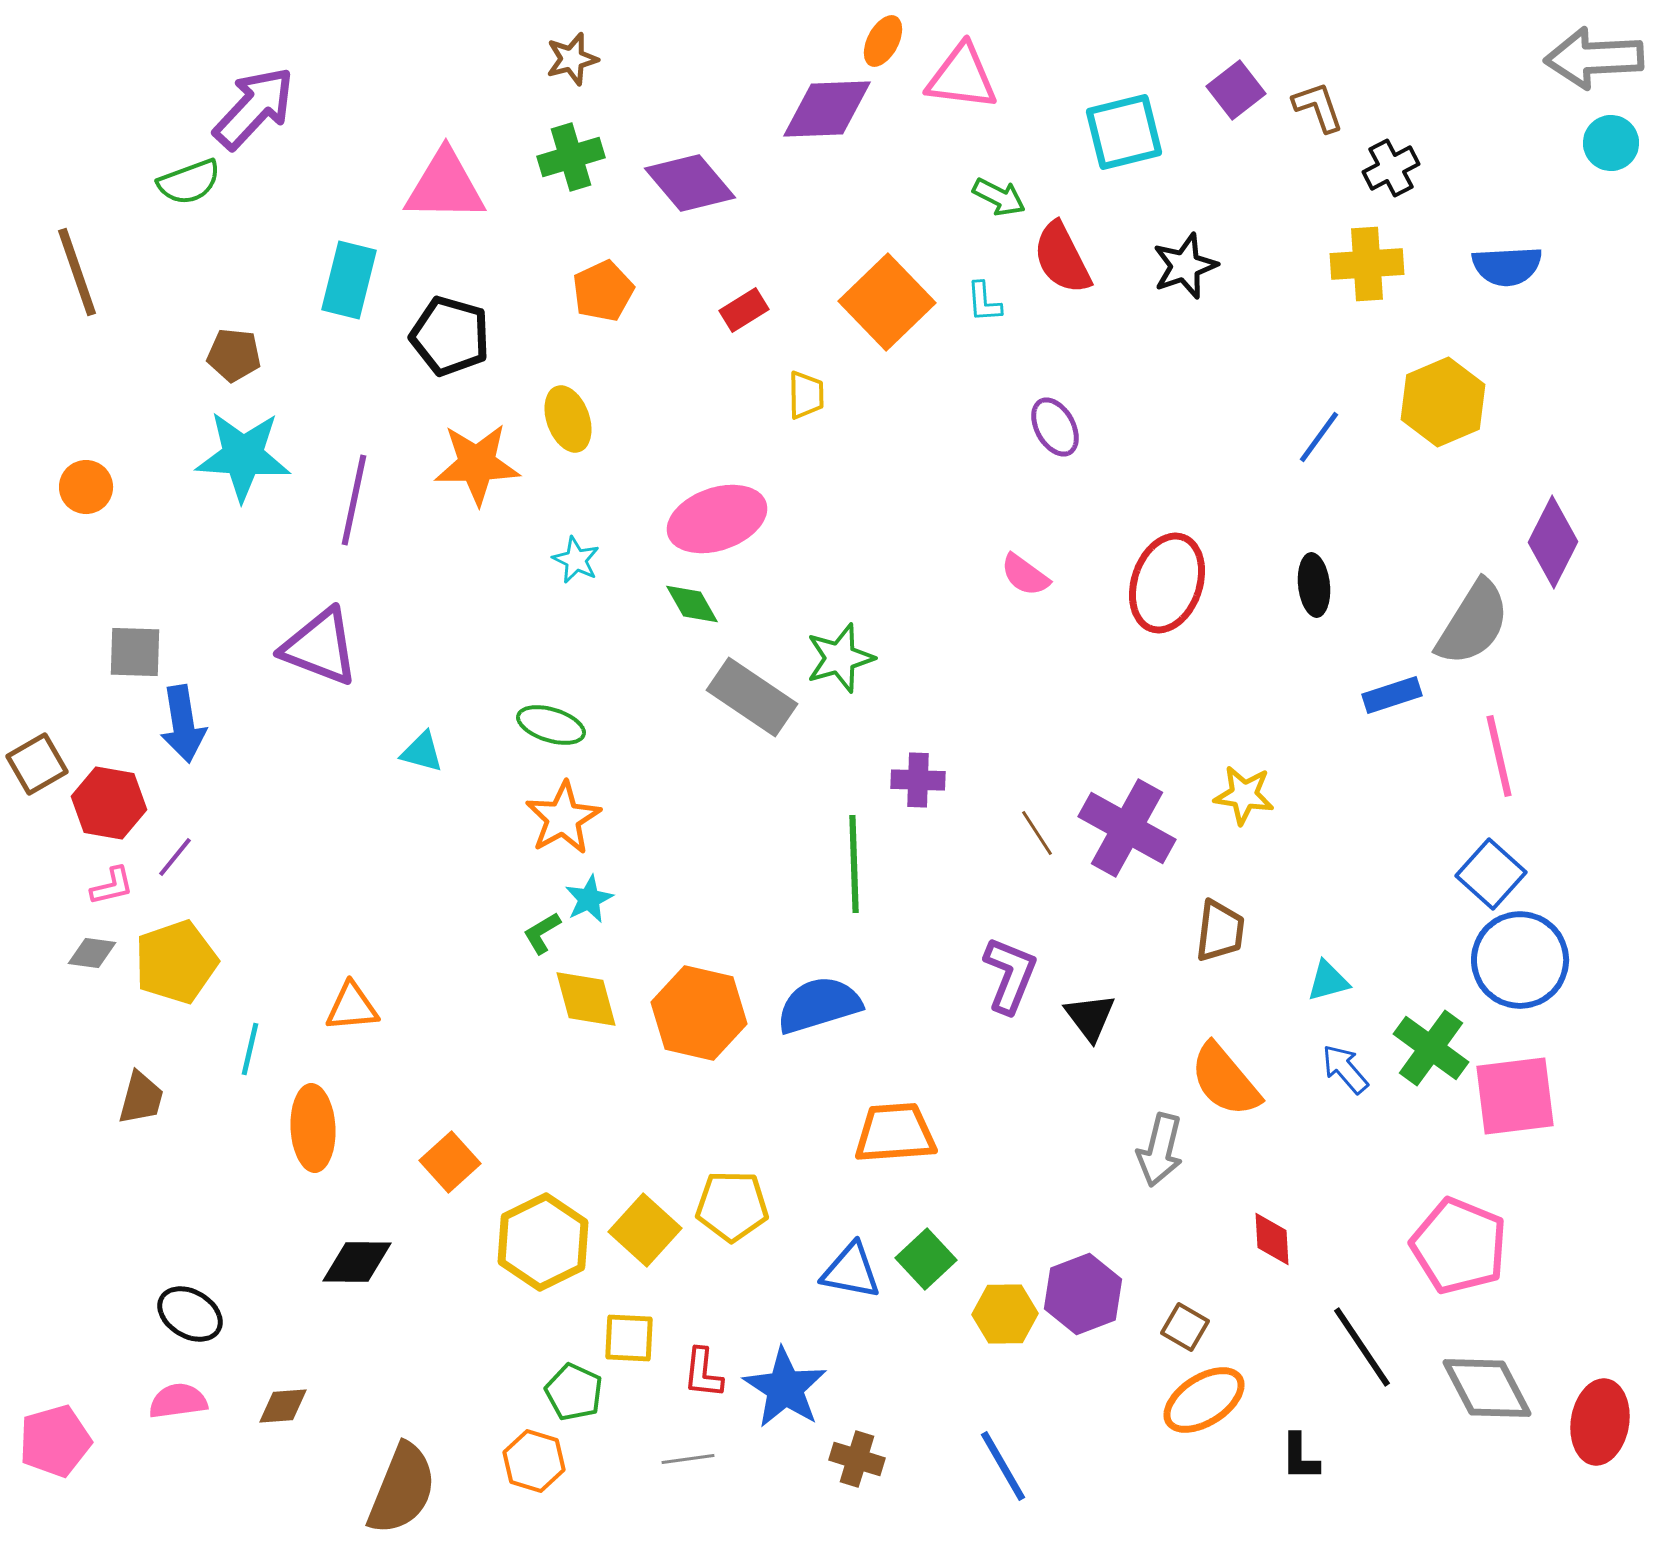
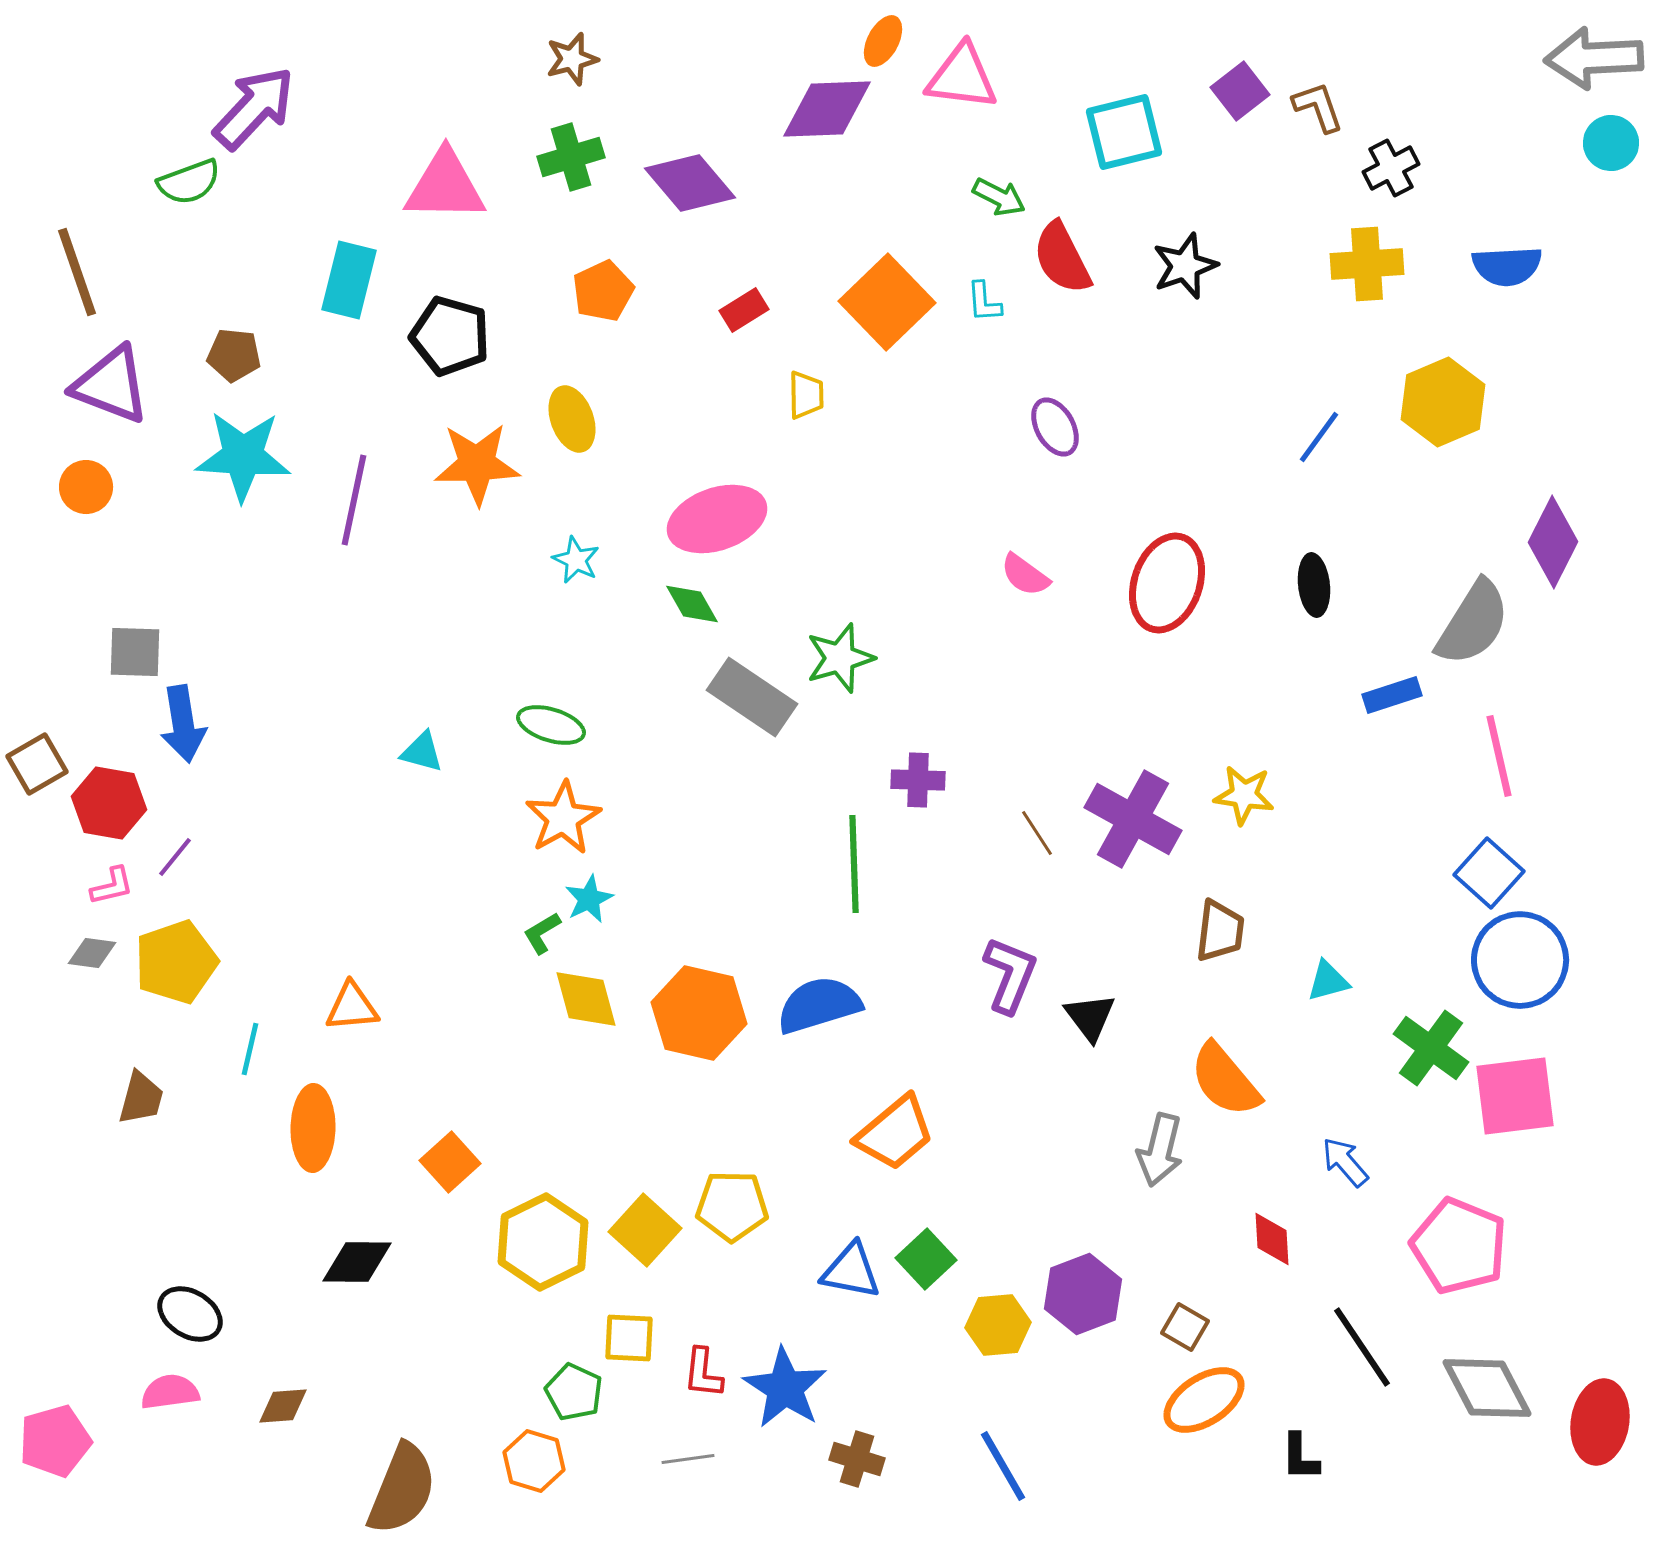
purple square at (1236, 90): moved 4 px right, 1 px down
yellow ellipse at (568, 419): moved 4 px right
purple triangle at (320, 647): moved 209 px left, 262 px up
purple cross at (1127, 828): moved 6 px right, 9 px up
blue square at (1491, 874): moved 2 px left, 1 px up
blue arrow at (1345, 1069): moved 93 px down
orange ellipse at (313, 1128): rotated 4 degrees clockwise
orange trapezoid at (895, 1133): rotated 144 degrees clockwise
yellow hexagon at (1005, 1314): moved 7 px left, 11 px down; rotated 4 degrees counterclockwise
pink semicircle at (178, 1401): moved 8 px left, 9 px up
